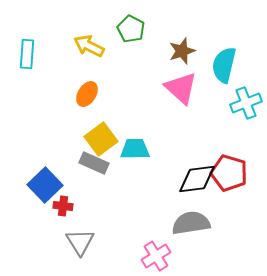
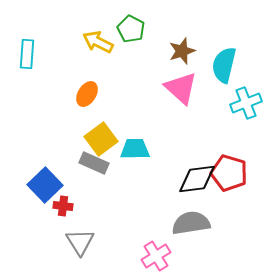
yellow arrow: moved 9 px right, 4 px up
